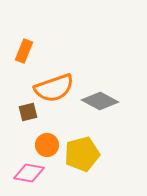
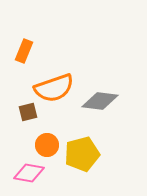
gray diamond: rotated 21 degrees counterclockwise
